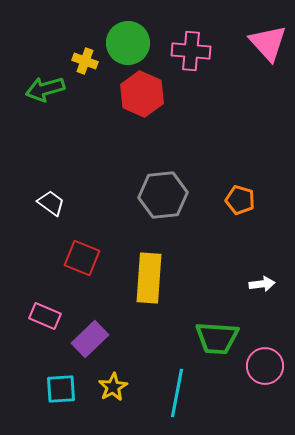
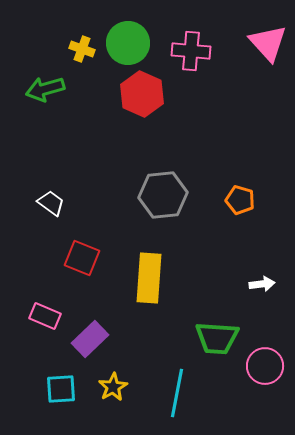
yellow cross: moved 3 px left, 12 px up
